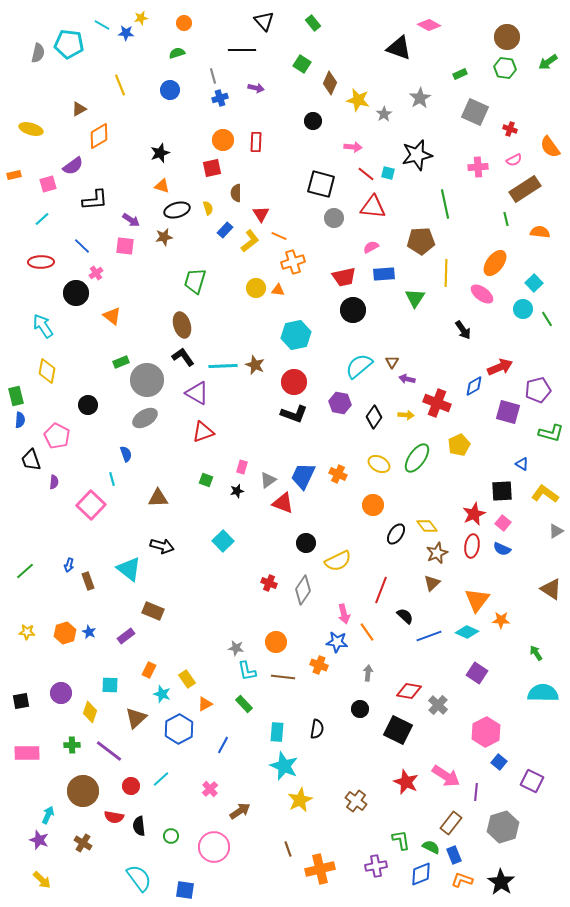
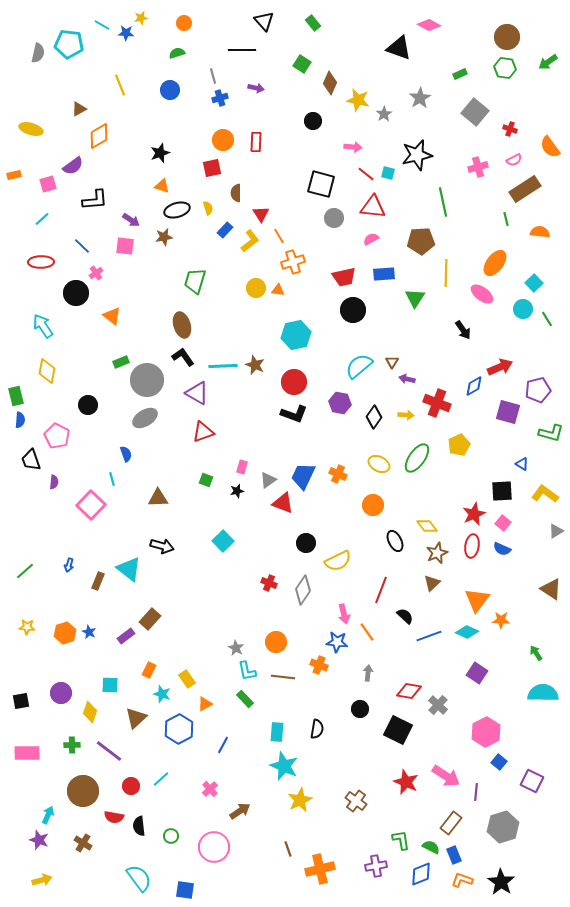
gray square at (475, 112): rotated 16 degrees clockwise
pink cross at (478, 167): rotated 12 degrees counterclockwise
green line at (445, 204): moved 2 px left, 2 px up
orange line at (279, 236): rotated 35 degrees clockwise
pink semicircle at (371, 247): moved 8 px up
black ellipse at (396, 534): moved 1 px left, 7 px down; rotated 60 degrees counterclockwise
brown rectangle at (88, 581): moved 10 px right; rotated 42 degrees clockwise
brown rectangle at (153, 611): moved 3 px left, 8 px down; rotated 70 degrees counterclockwise
yellow star at (27, 632): moved 5 px up
gray star at (236, 648): rotated 21 degrees clockwise
green rectangle at (244, 704): moved 1 px right, 5 px up
yellow arrow at (42, 880): rotated 60 degrees counterclockwise
